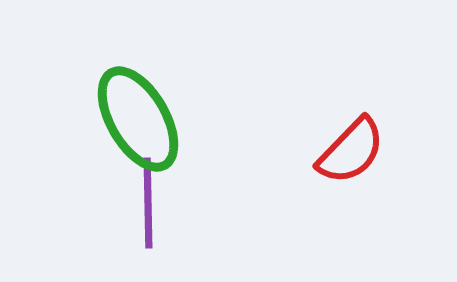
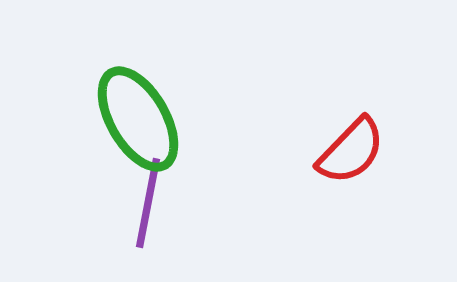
purple line: rotated 12 degrees clockwise
